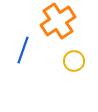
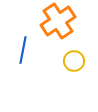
blue line: rotated 8 degrees counterclockwise
